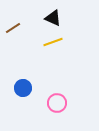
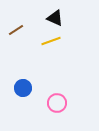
black triangle: moved 2 px right
brown line: moved 3 px right, 2 px down
yellow line: moved 2 px left, 1 px up
